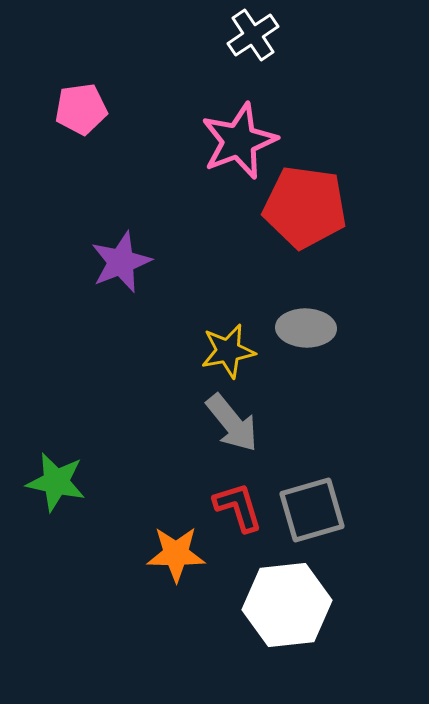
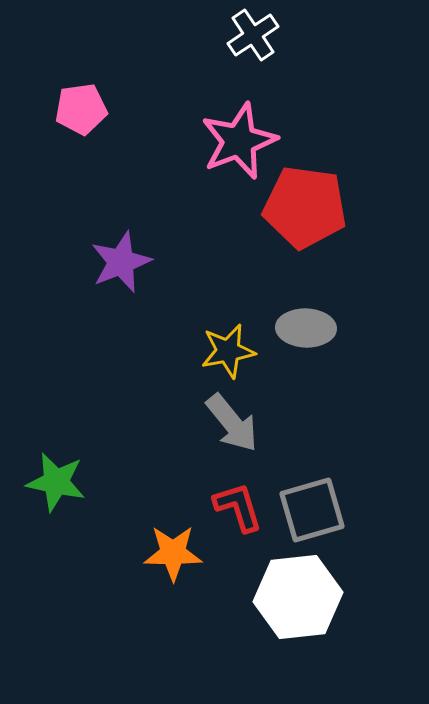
orange star: moved 3 px left, 1 px up
white hexagon: moved 11 px right, 8 px up
